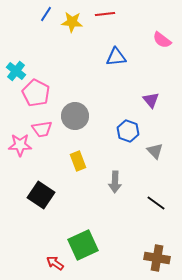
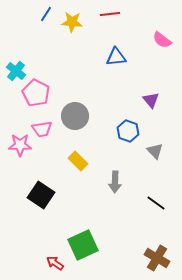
red line: moved 5 px right
yellow rectangle: rotated 24 degrees counterclockwise
brown cross: rotated 20 degrees clockwise
